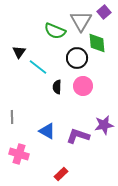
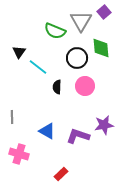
green diamond: moved 4 px right, 5 px down
pink circle: moved 2 px right
